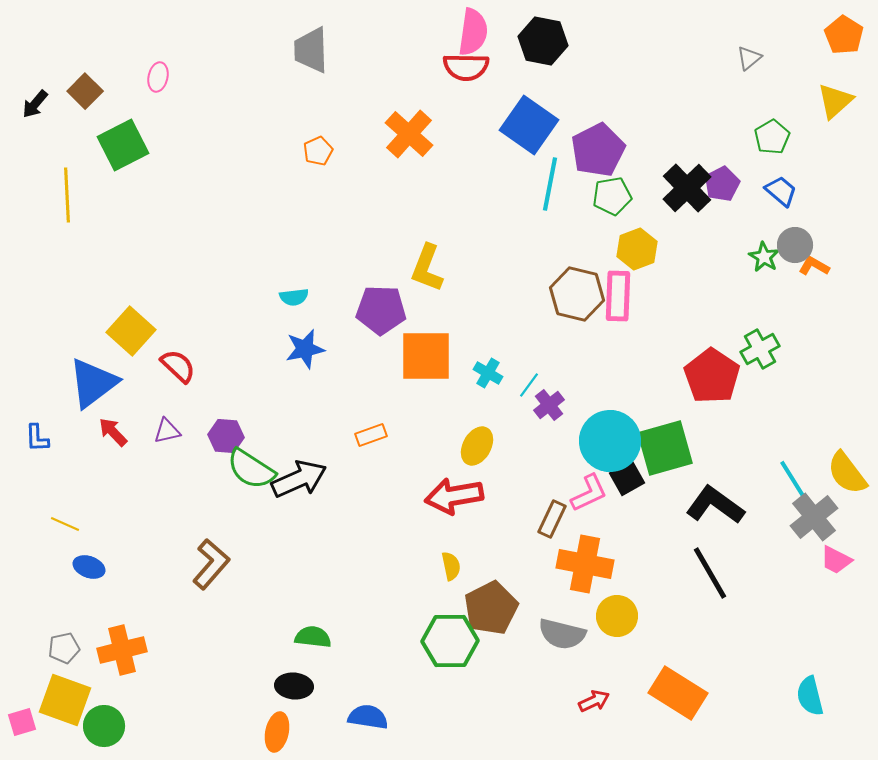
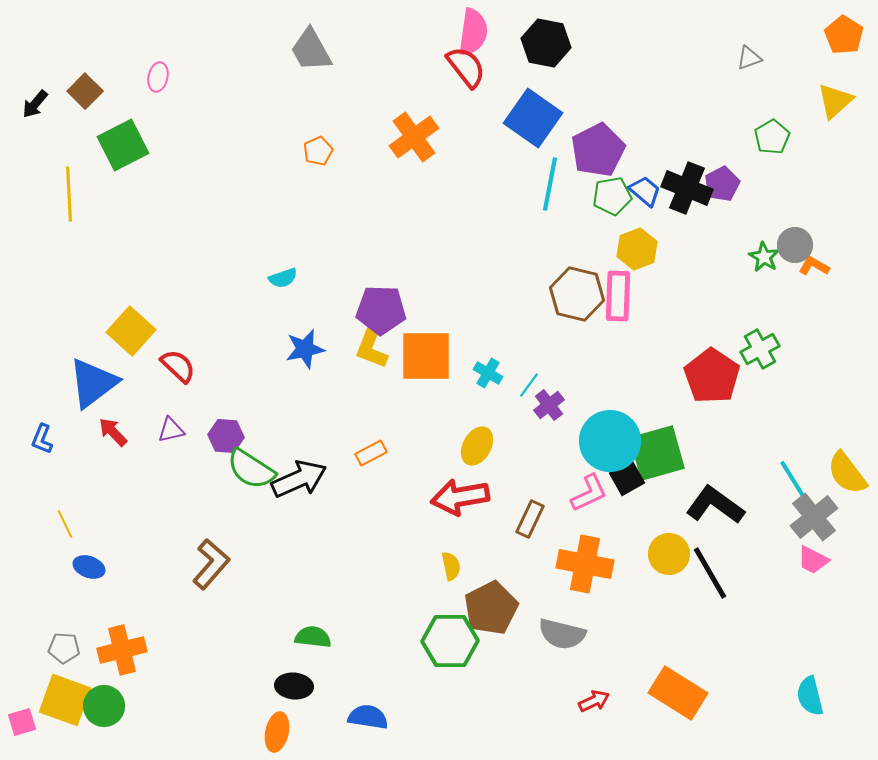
black hexagon at (543, 41): moved 3 px right, 2 px down
gray trapezoid at (311, 50): rotated 27 degrees counterclockwise
gray triangle at (749, 58): rotated 20 degrees clockwise
red semicircle at (466, 67): rotated 129 degrees counterclockwise
blue square at (529, 125): moved 4 px right, 7 px up
orange cross at (409, 134): moved 5 px right, 3 px down; rotated 12 degrees clockwise
black cross at (687, 188): rotated 24 degrees counterclockwise
blue trapezoid at (781, 191): moved 136 px left
yellow line at (67, 195): moved 2 px right, 1 px up
yellow L-shape at (427, 268): moved 55 px left, 77 px down
cyan semicircle at (294, 297): moved 11 px left, 19 px up; rotated 12 degrees counterclockwise
purple triangle at (167, 431): moved 4 px right, 1 px up
orange rectangle at (371, 435): moved 18 px down; rotated 8 degrees counterclockwise
blue L-shape at (37, 438): moved 5 px right, 1 px down; rotated 24 degrees clockwise
green square at (665, 448): moved 8 px left, 5 px down
red arrow at (454, 496): moved 6 px right, 1 px down
brown rectangle at (552, 519): moved 22 px left
yellow line at (65, 524): rotated 40 degrees clockwise
pink trapezoid at (836, 560): moved 23 px left
yellow circle at (617, 616): moved 52 px right, 62 px up
gray pentagon at (64, 648): rotated 16 degrees clockwise
green circle at (104, 726): moved 20 px up
